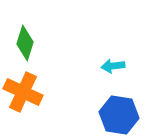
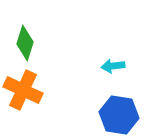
orange cross: moved 2 px up
